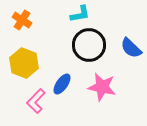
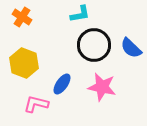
orange cross: moved 3 px up
black circle: moved 5 px right
pink L-shape: moved 3 px down; rotated 60 degrees clockwise
